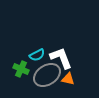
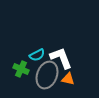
gray ellipse: rotated 36 degrees counterclockwise
